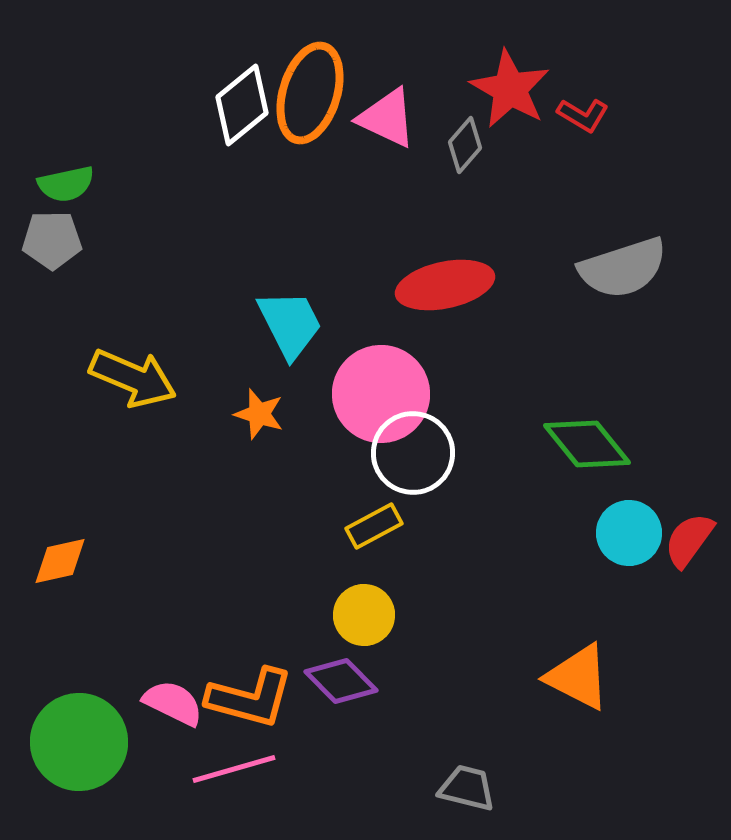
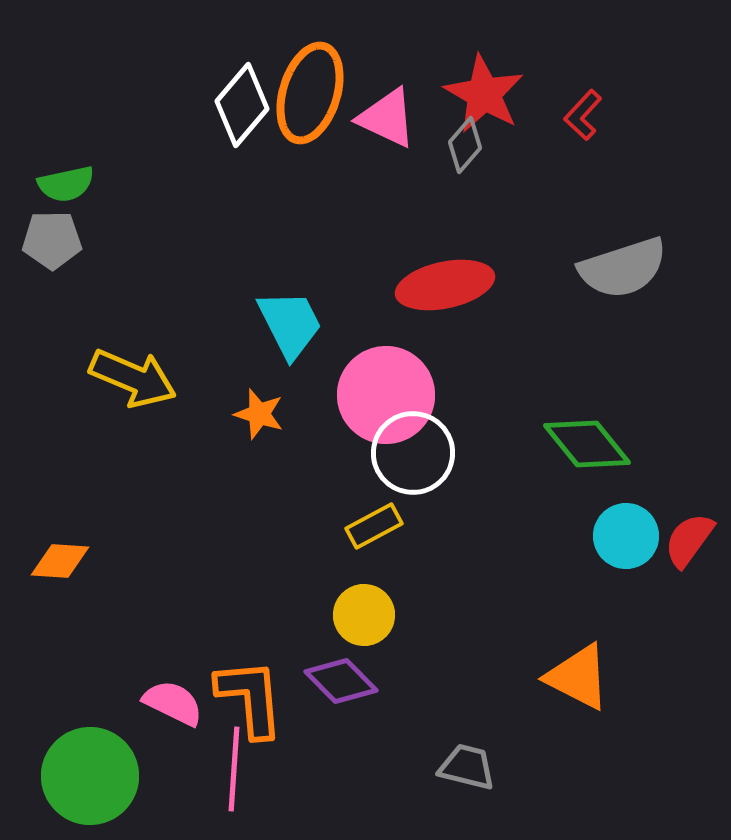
red star: moved 26 px left, 5 px down
white diamond: rotated 10 degrees counterclockwise
red L-shape: rotated 102 degrees clockwise
pink circle: moved 5 px right, 1 px down
cyan circle: moved 3 px left, 3 px down
orange diamond: rotated 16 degrees clockwise
orange L-shape: rotated 110 degrees counterclockwise
green circle: moved 11 px right, 34 px down
pink line: rotated 70 degrees counterclockwise
gray trapezoid: moved 21 px up
